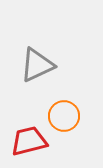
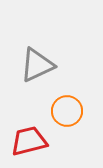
orange circle: moved 3 px right, 5 px up
